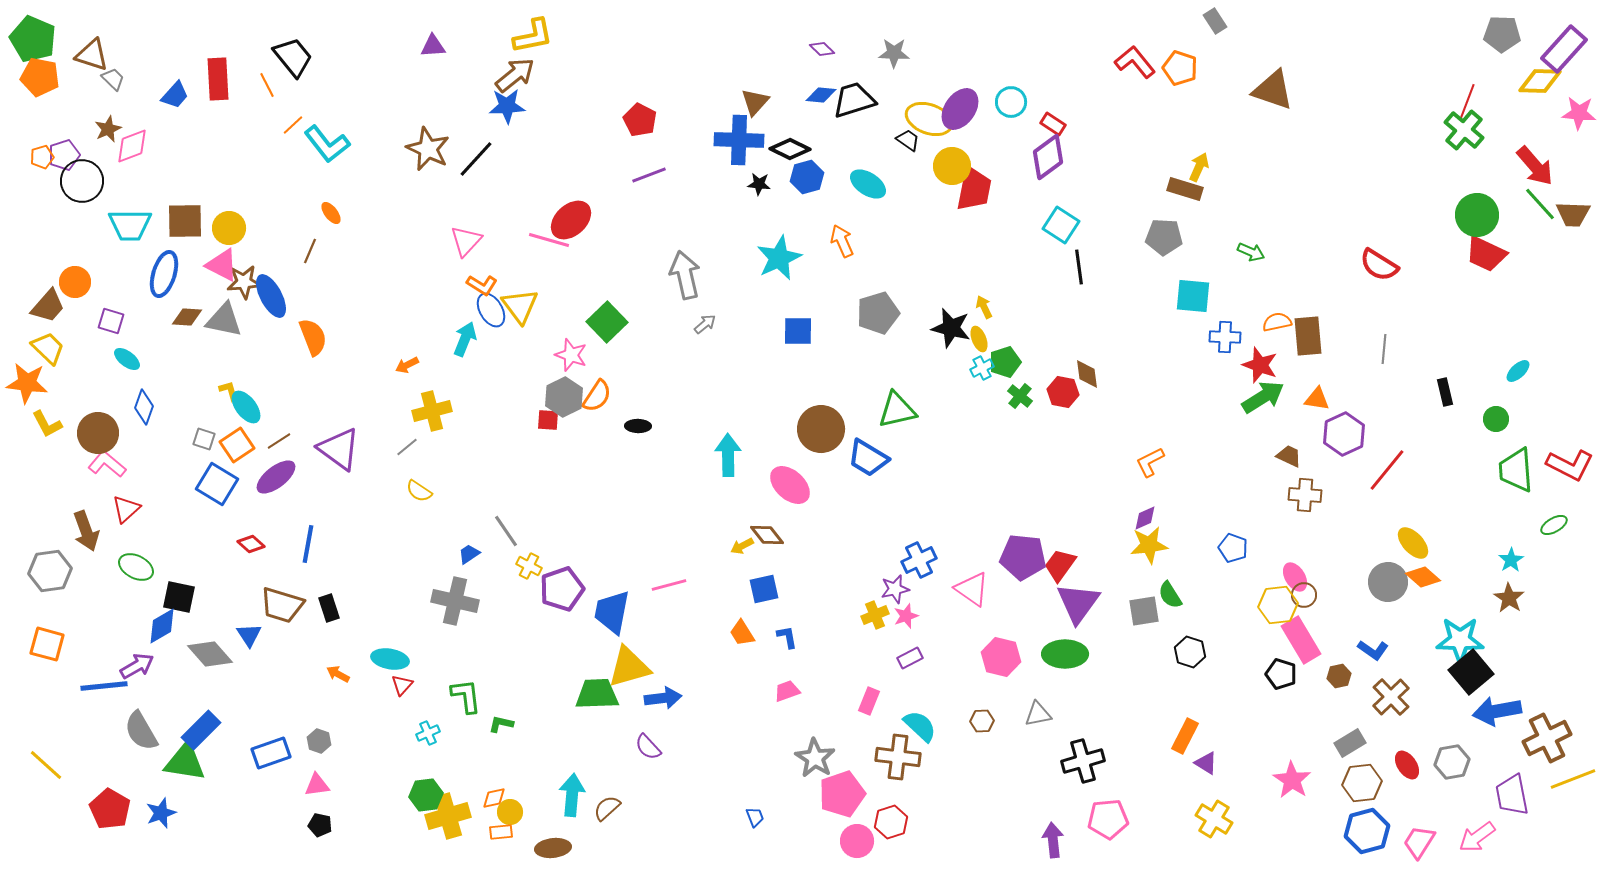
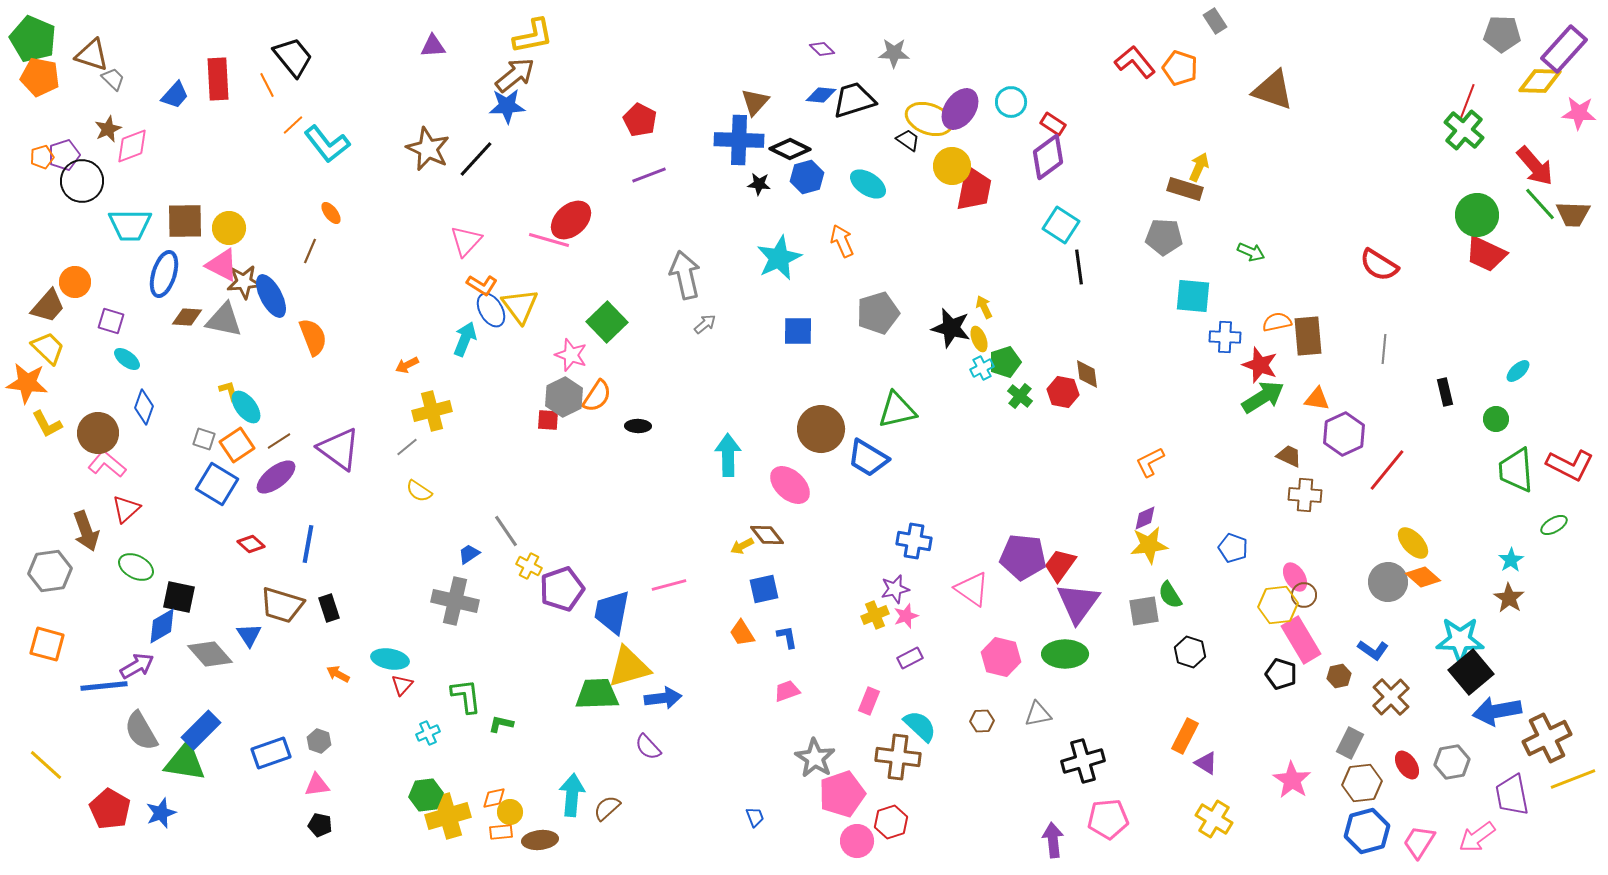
blue cross at (919, 560): moved 5 px left, 19 px up; rotated 36 degrees clockwise
gray rectangle at (1350, 743): rotated 32 degrees counterclockwise
brown ellipse at (553, 848): moved 13 px left, 8 px up
